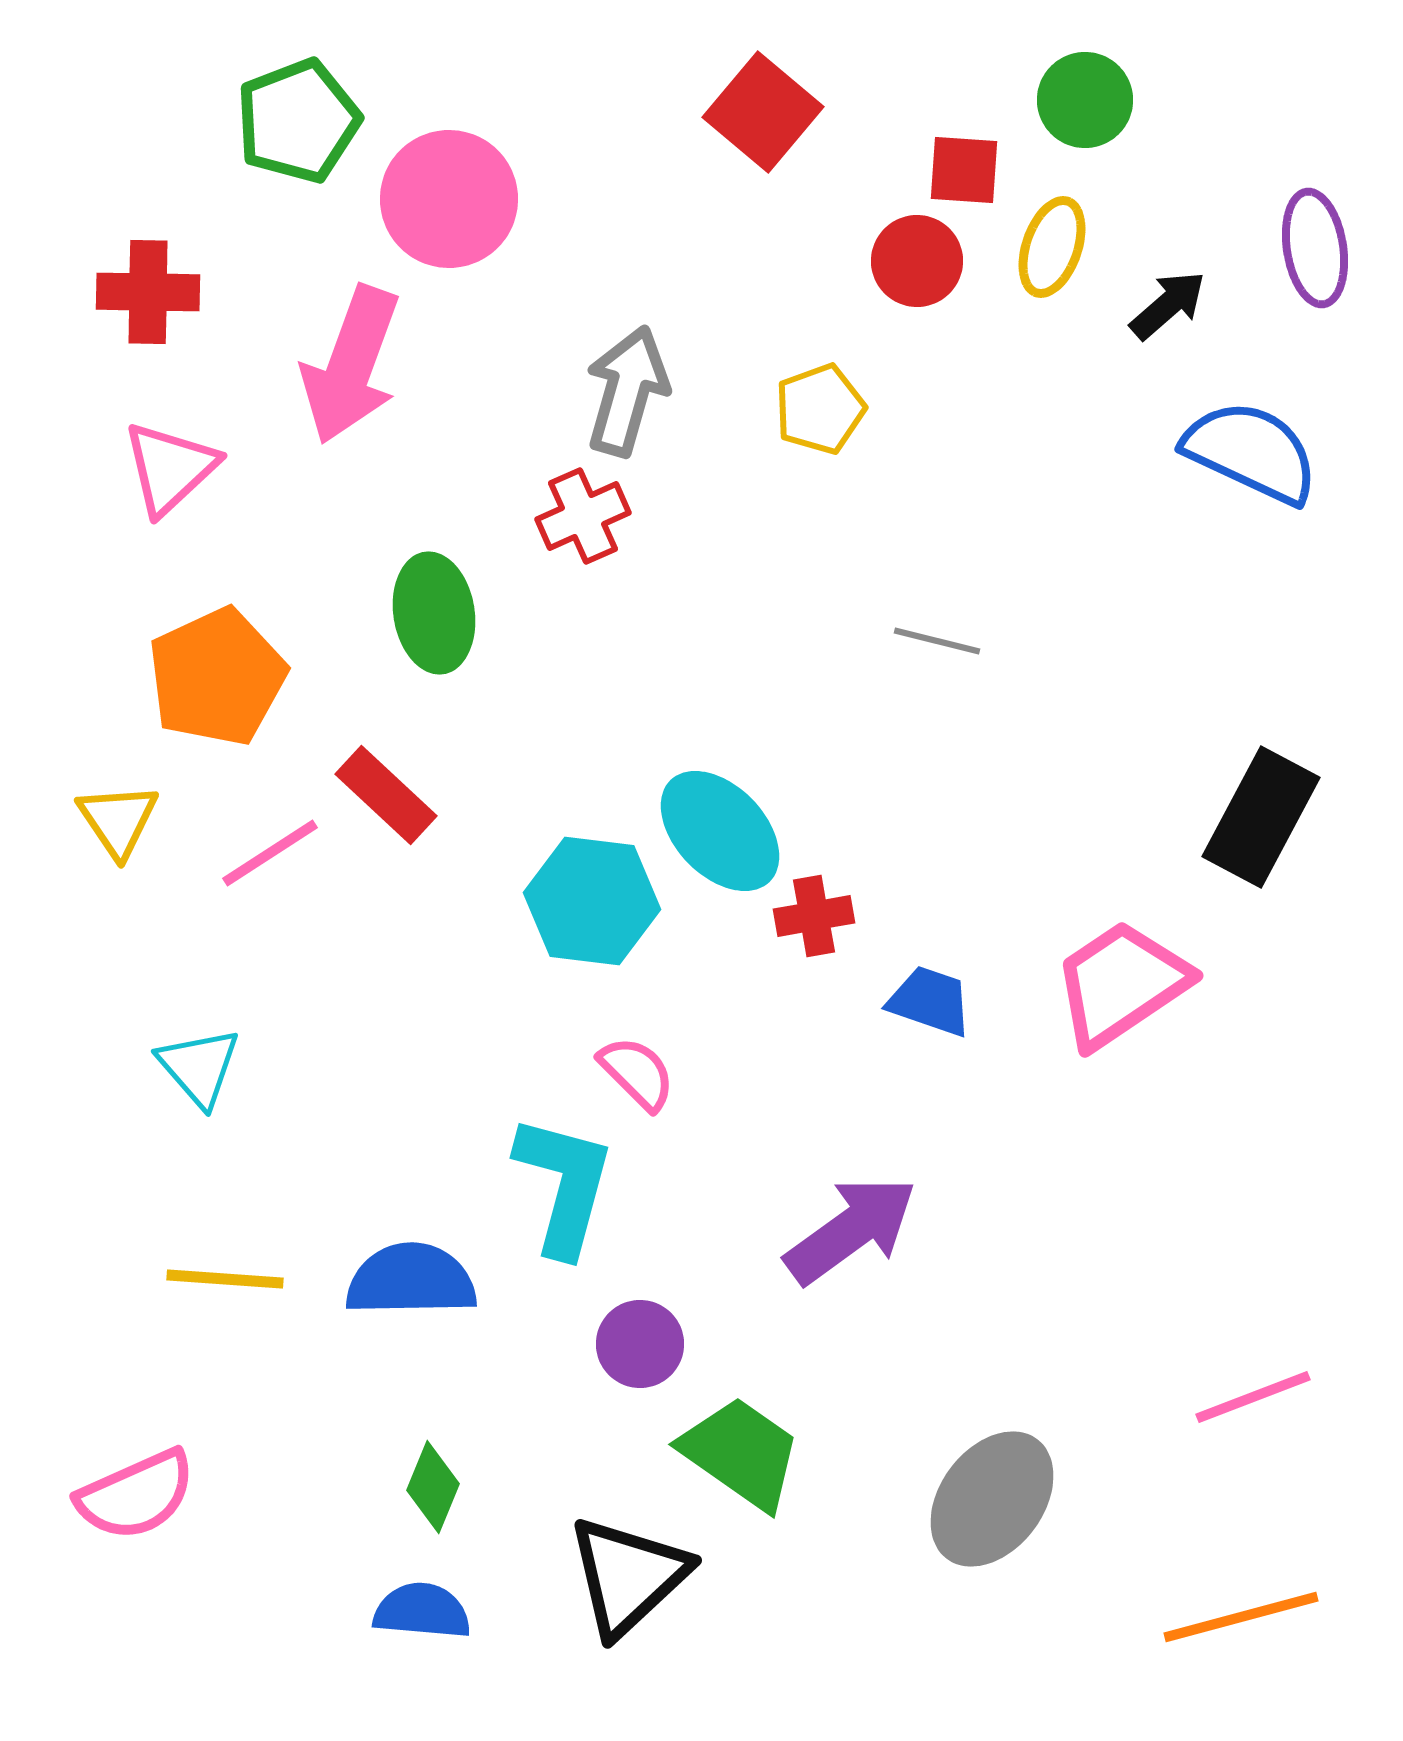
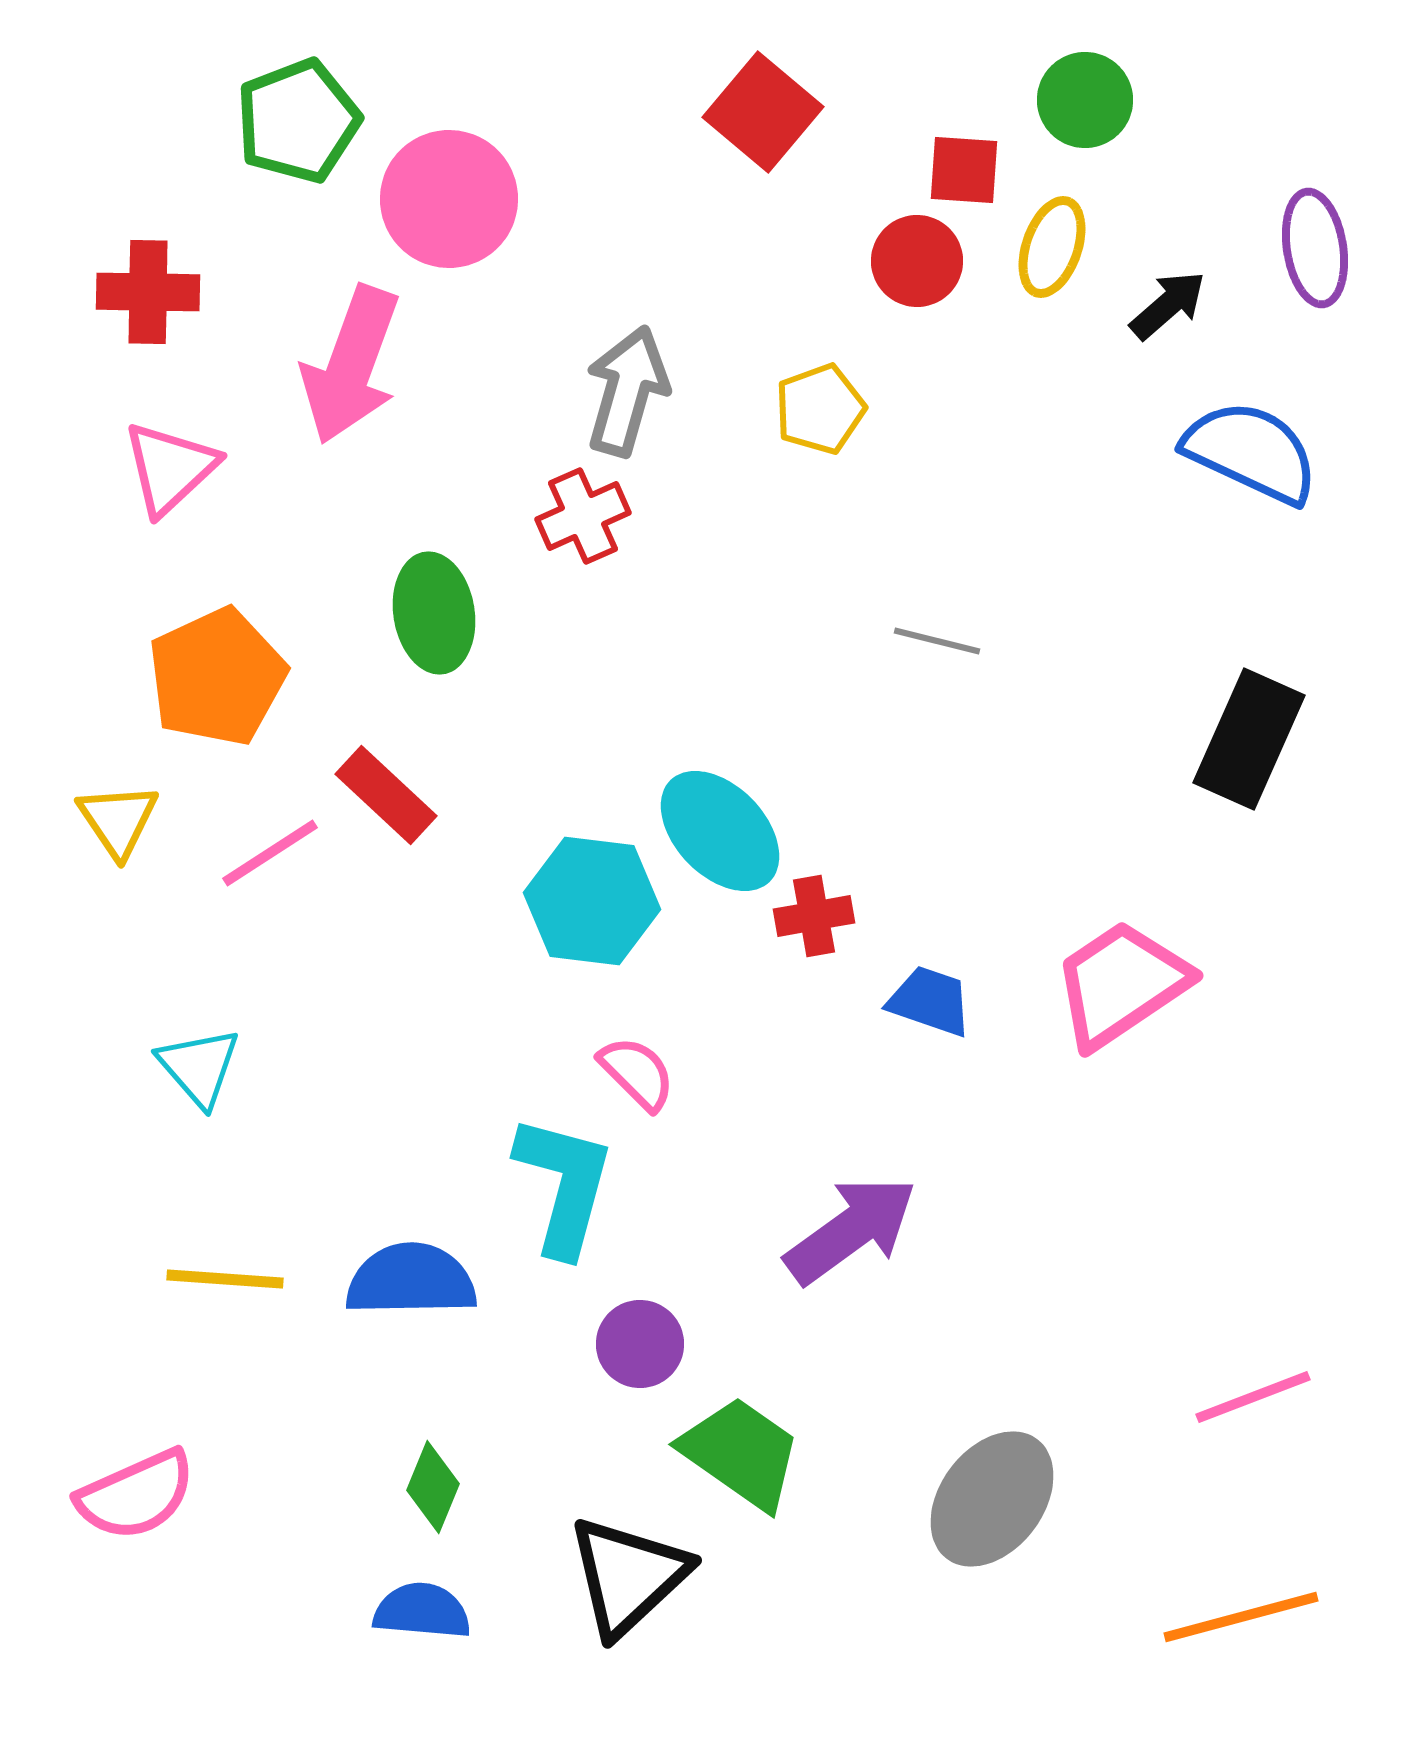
black rectangle at (1261, 817): moved 12 px left, 78 px up; rotated 4 degrees counterclockwise
